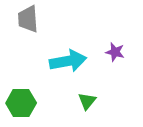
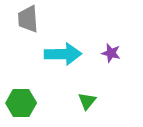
purple star: moved 4 px left, 1 px down
cyan arrow: moved 5 px left, 7 px up; rotated 9 degrees clockwise
